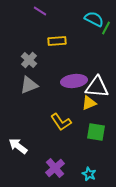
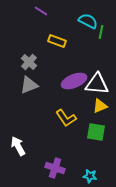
purple line: moved 1 px right
cyan semicircle: moved 6 px left, 2 px down
green line: moved 5 px left, 4 px down; rotated 16 degrees counterclockwise
yellow rectangle: rotated 24 degrees clockwise
gray cross: moved 2 px down
purple ellipse: rotated 15 degrees counterclockwise
white triangle: moved 3 px up
yellow triangle: moved 11 px right, 3 px down
yellow L-shape: moved 5 px right, 4 px up
white arrow: rotated 24 degrees clockwise
purple cross: rotated 30 degrees counterclockwise
cyan star: moved 1 px right, 2 px down; rotated 16 degrees counterclockwise
